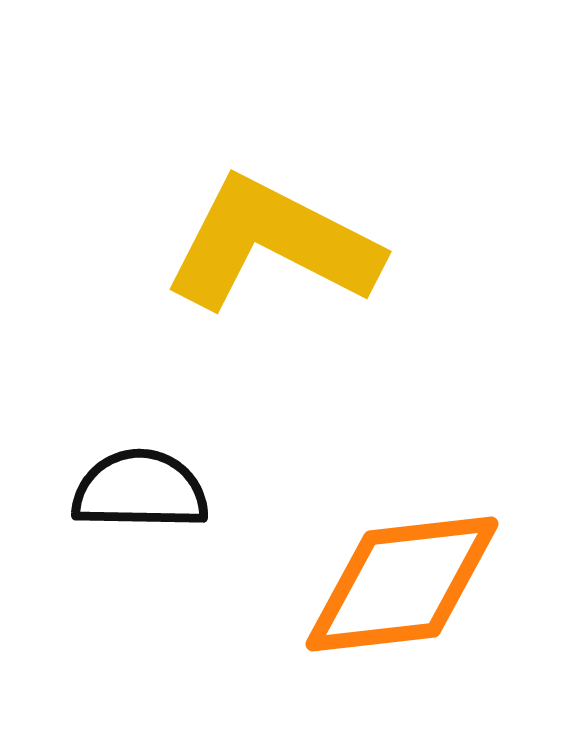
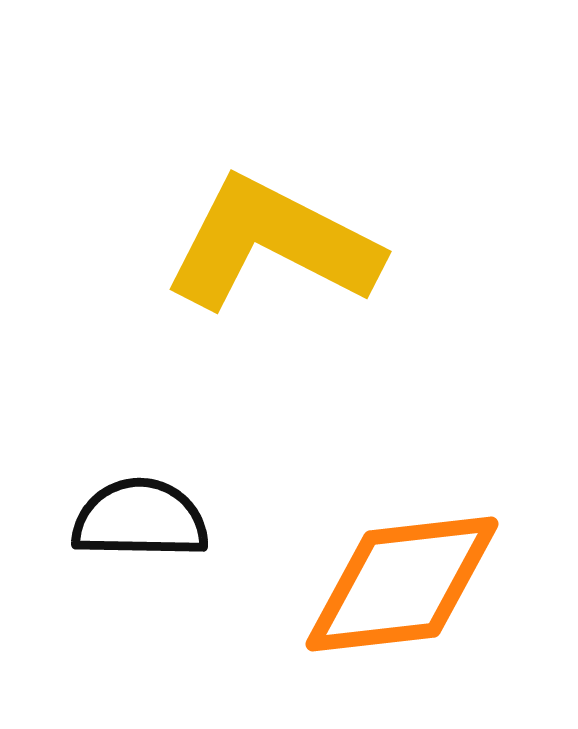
black semicircle: moved 29 px down
